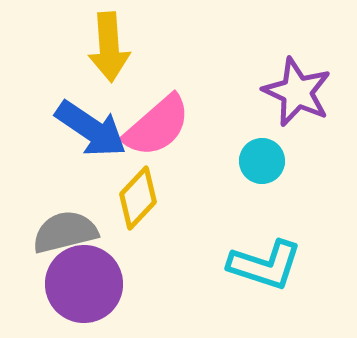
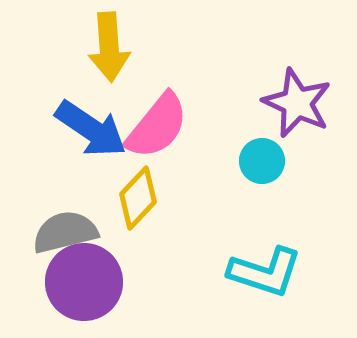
purple star: moved 11 px down
pink semicircle: rotated 10 degrees counterclockwise
cyan L-shape: moved 7 px down
purple circle: moved 2 px up
